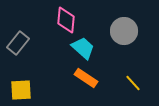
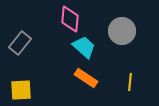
pink diamond: moved 4 px right, 1 px up
gray circle: moved 2 px left
gray rectangle: moved 2 px right
cyan trapezoid: moved 1 px right, 1 px up
yellow line: moved 3 px left, 1 px up; rotated 48 degrees clockwise
